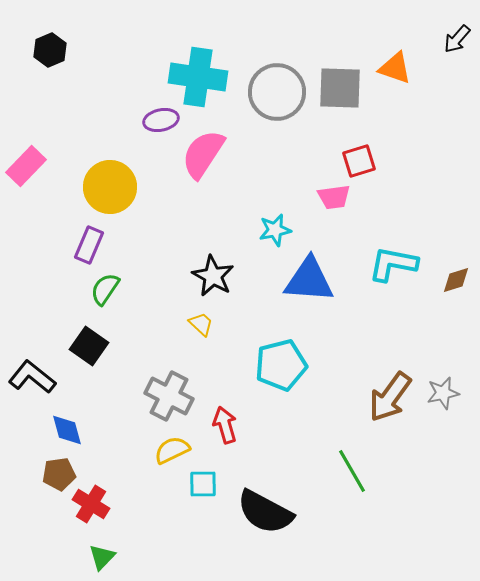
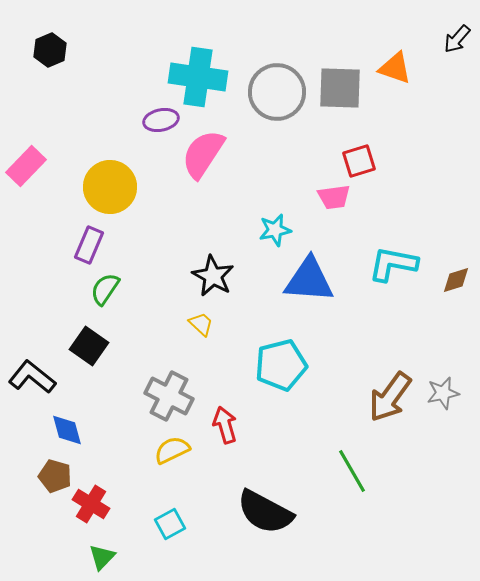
brown pentagon: moved 4 px left, 2 px down; rotated 24 degrees clockwise
cyan square: moved 33 px left, 40 px down; rotated 28 degrees counterclockwise
